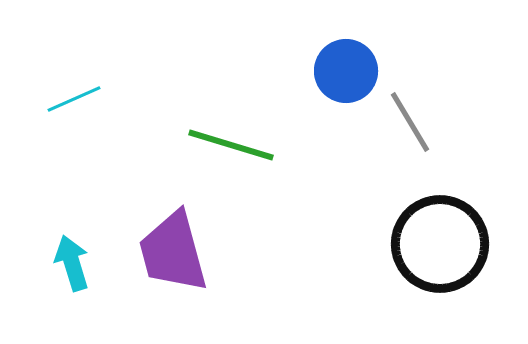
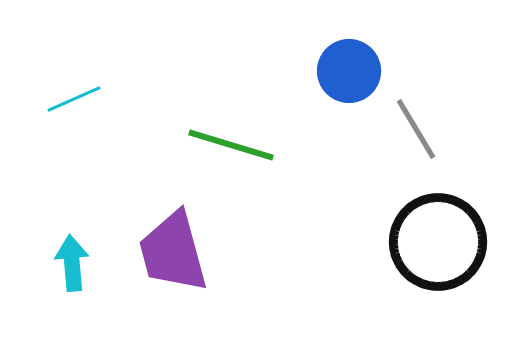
blue circle: moved 3 px right
gray line: moved 6 px right, 7 px down
black circle: moved 2 px left, 2 px up
cyan arrow: rotated 12 degrees clockwise
